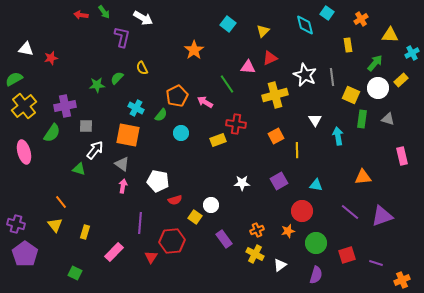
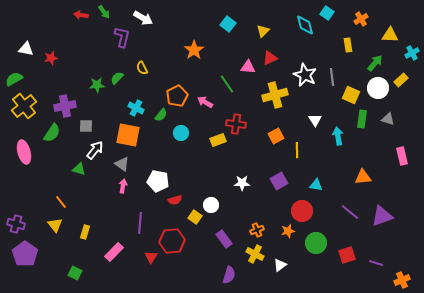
purple semicircle at (316, 275): moved 87 px left
